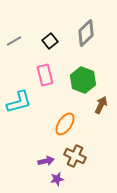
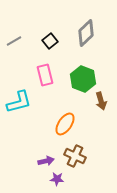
green hexagon: moved 1 px up
brown arrow: moved 4 px up; rotated 138 degrees clockwise
purple star: rotated 16 degrees clockwise
